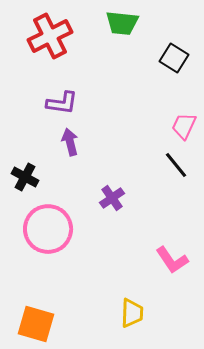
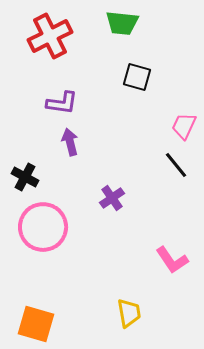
black square: moved 37 px left, 19 px down; rotated 16 degrees counterclockwise
pink circle: moved 5 px left, 2 px up
yellow trapezoid: moved 3 px left; rotated 12 degrees counterclockwise
